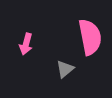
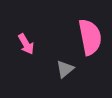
pink arrow: rotated 45 degrees counterclockwise
